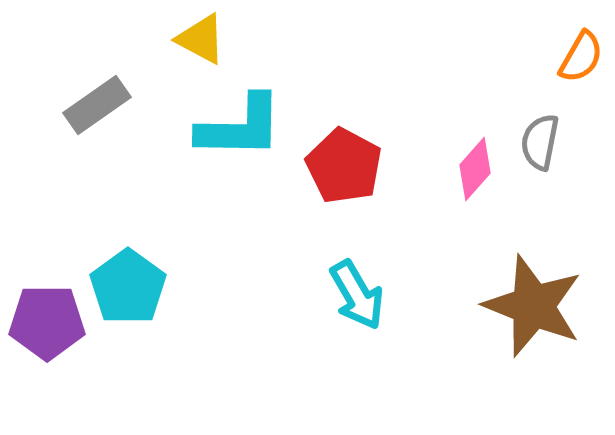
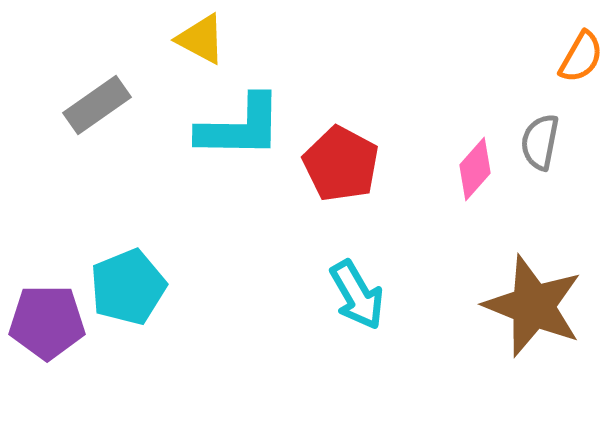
red pentagon: moved 3 px left, 2 px up
cyan pentagon: rotated 14 degrees clockwise
